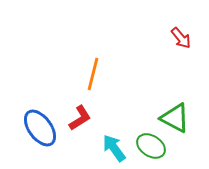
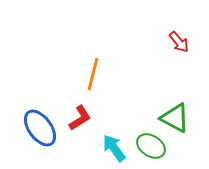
red arrow: moved 2 px left, 4 px down
